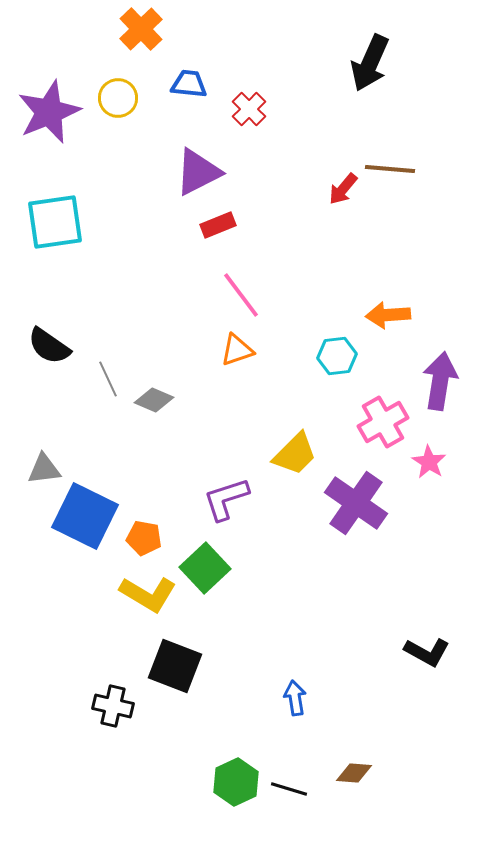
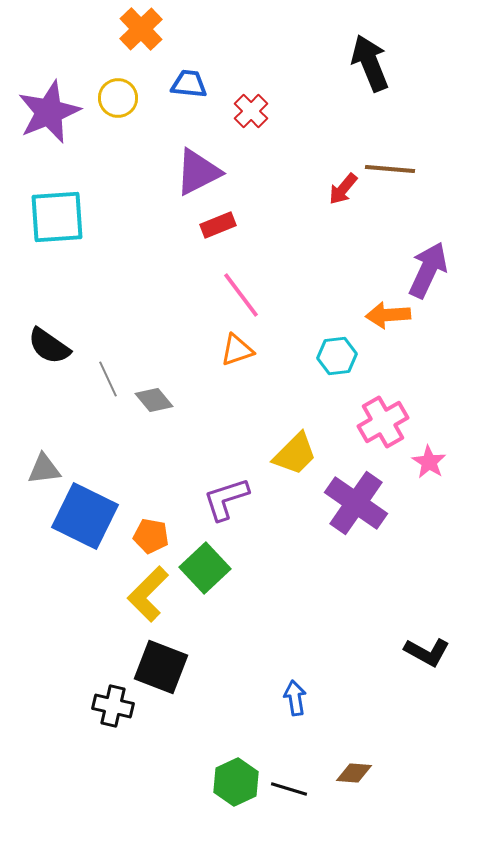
black arrow: rotated 134 degrees clockwise
red cross: moved 2 px right, 2 px down
cyan square: moved 2 px right, 5 px up; rotated 4 degrees clockwise
purple arrow: moved 12 px left, 111 px up; rotated 16 degrees clockwise
gray diamond: rotated 27 degrees clockwise
orange pentagon: moved 7 px right, 2 px up
yellow L-shape: rotated 104 degrees clockwise
black square: moved 14 px left, 1 px down
